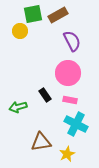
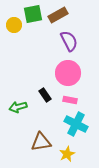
yellow circle: moved 6 px left, 6 px up
purple semicircle: moved 3 px left
